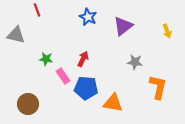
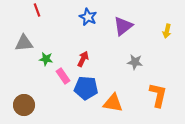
yellow arrow: rotated 32 degrees clockwise
gray triangle: moved 8 px right, 8 px down; rotated 18 degrees counterclockwise
orange L-shape: moved 8 px down
brown circle: moved 4 px left, 1 px down
